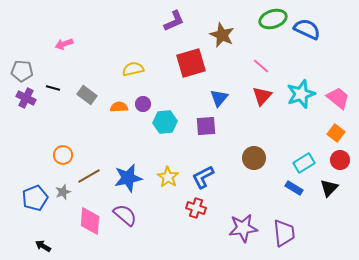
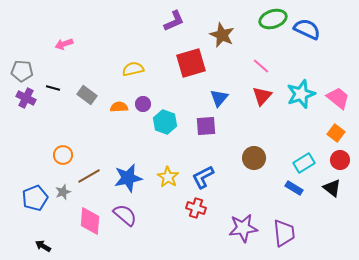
cyan hexagon: rotated 25 degrees clockwise
black triangle: moved 3 px right; rotated 36 degrees counterclockwise
